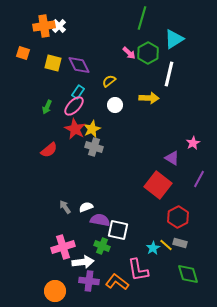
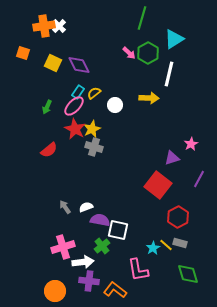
yellow square: rotated 12 degrees clockwise
yellow semicircle: moved 15 px left, 12 px down
pink star: moved 2 px left, 1 px down
purple triangle: rotated 49 degrees counterclockwise
green cross: rotated 28 degrees clockwise
orange L-shape: moved 2 px left, 8 px down
